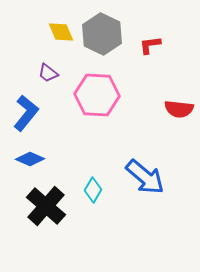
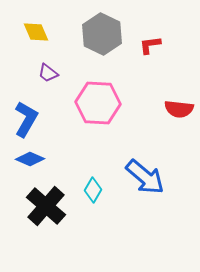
yellow diamond: moved 25 px left
pink hexagon: moved 1 px right, 8 px down
blue L-shape: moved 6 px down; rotated 9 degrees counterclockwise
